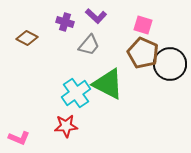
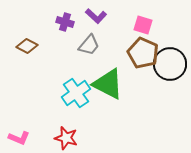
brown diamond: moved 8 px down
red star: moved 12 px down; rotated 20 degrees clockwise
